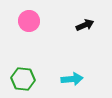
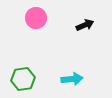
pink circle: moved 7 px right, 3 px up
green hexagon: rotated 15 degrees counterclockwise
